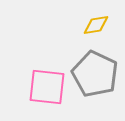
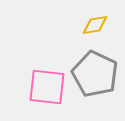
yellow diamond: moved 1 px left
